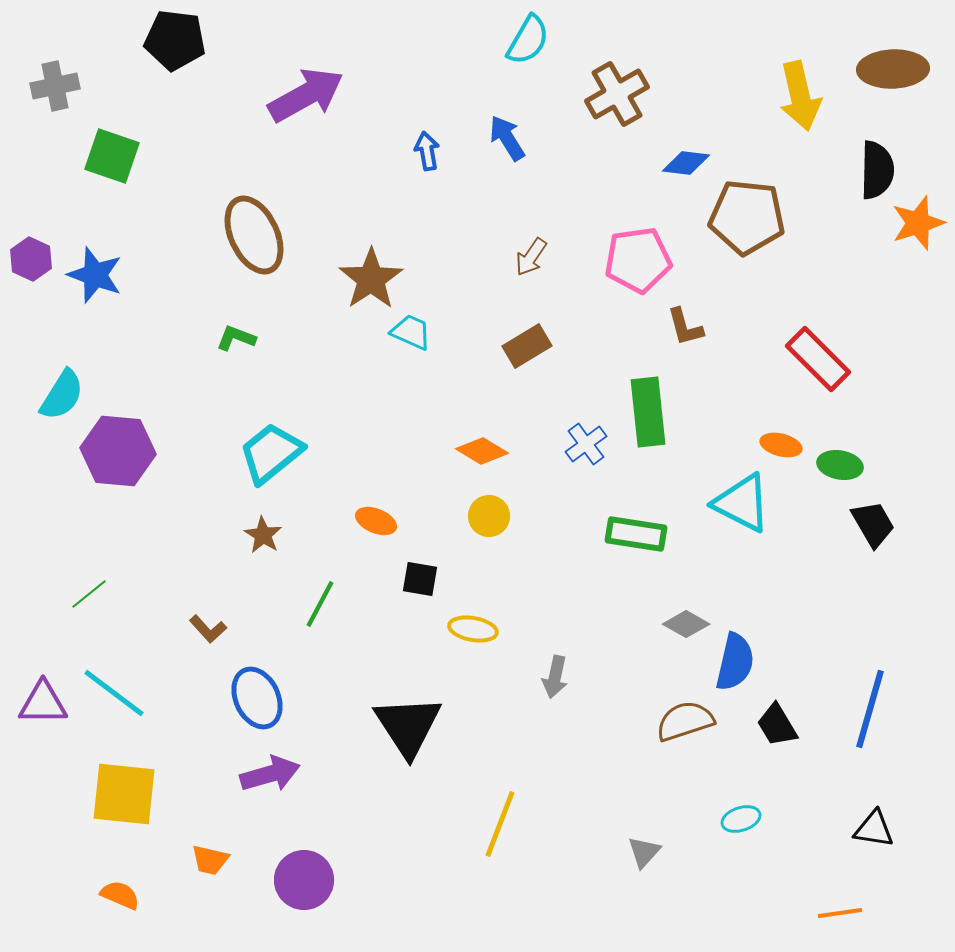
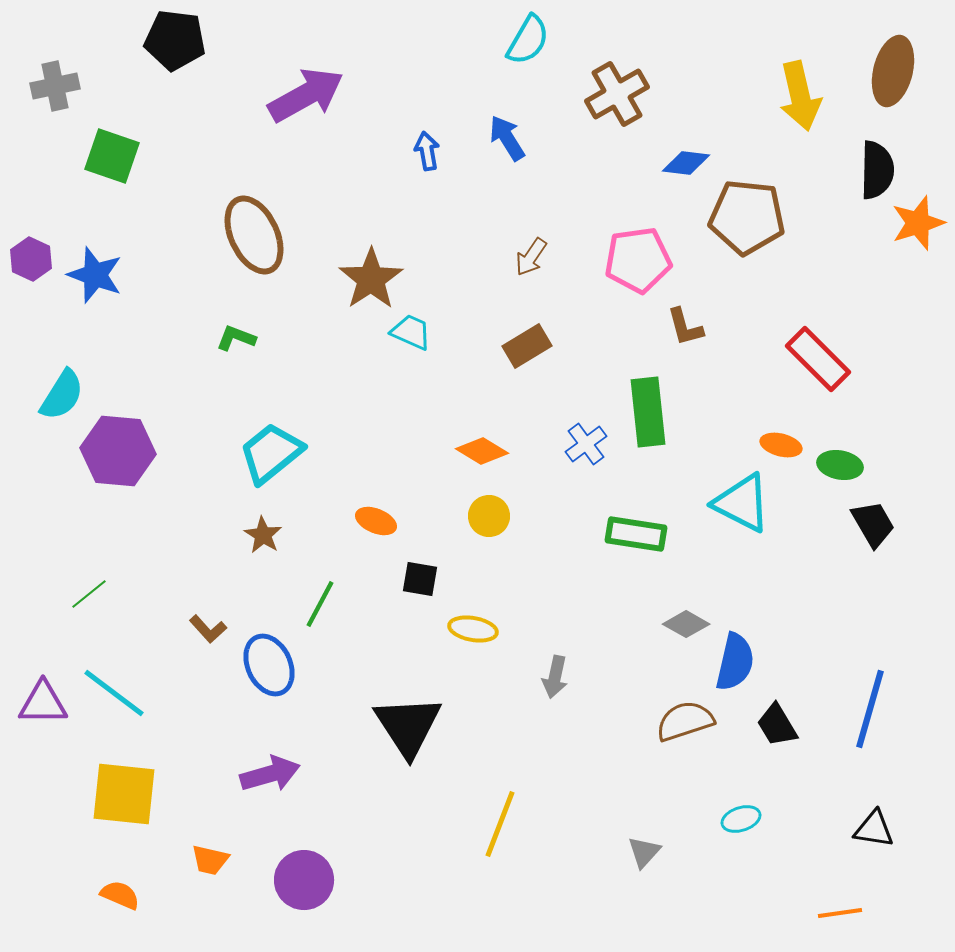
brown ellipse at (893, 69): moved 2 px down; rotated 74 degrees counterclockwise
blue ellipse at (257, 698): moved 12 px right, 33 px up
